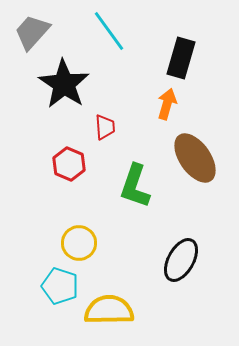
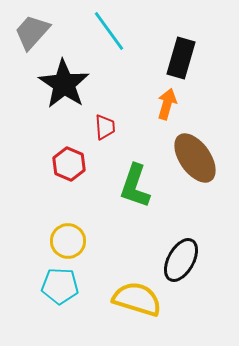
yellow circle: moved 11 px left, 2 px up
cyan pentagon: rotated 15 degrees counterclockwise
yellow semicircle: moved 28 px right, 11 px up; rotated 18 degrees clockwise
